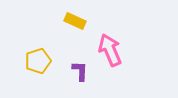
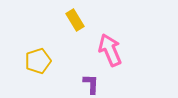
yellow rectangle: moved 1 px up; rotated 35 degrees clockwise
purple L-shape: moved 11 px right, 13 px down
